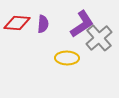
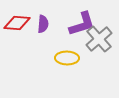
purple L-shape: rotated 16 degrees clockwise
gray cross: moved 1 px down
